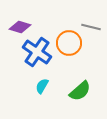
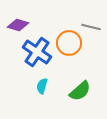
purple diamond: moved 2 px left, 2 px up
cyan semicircle: rotated 14 degrees counterclockwise
